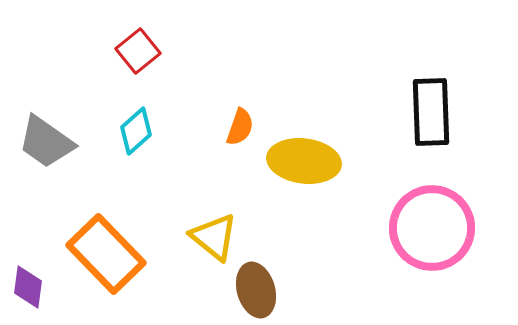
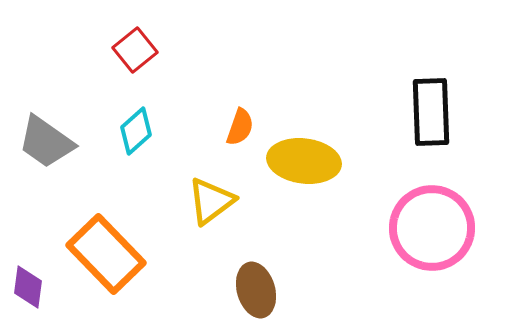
red square: moved 3 px left, 1 px up
yellow triangle: moved 3 px left, 36 px up; rotated 44 degrees clockwise
